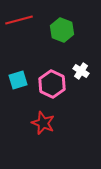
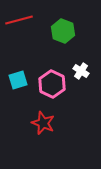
green hexagon: moved 1 px right, 1 px down
